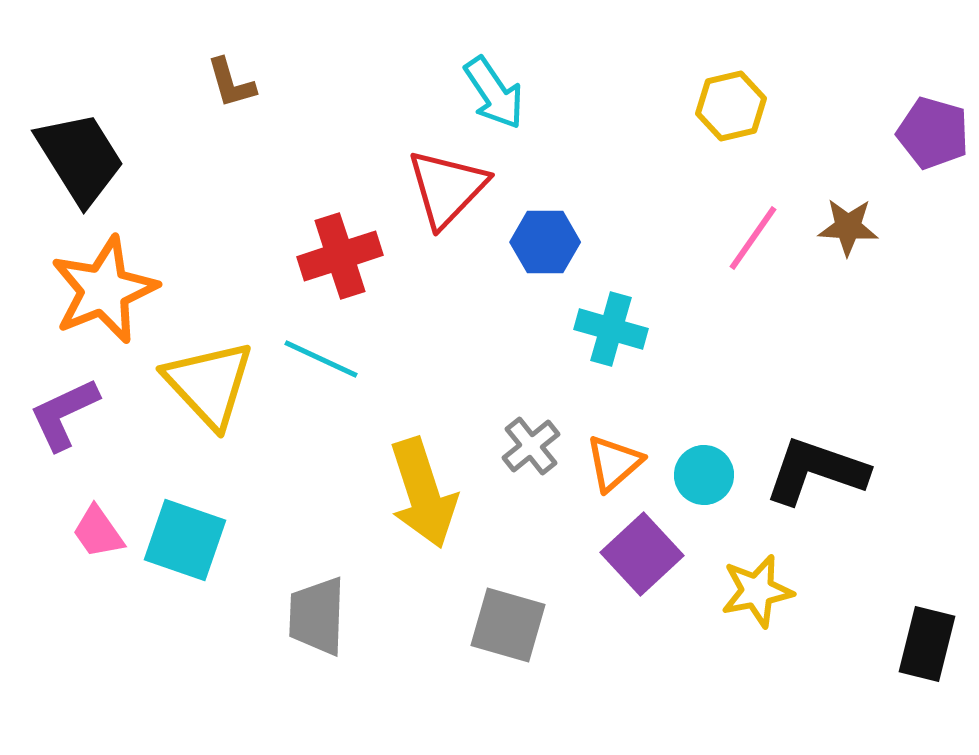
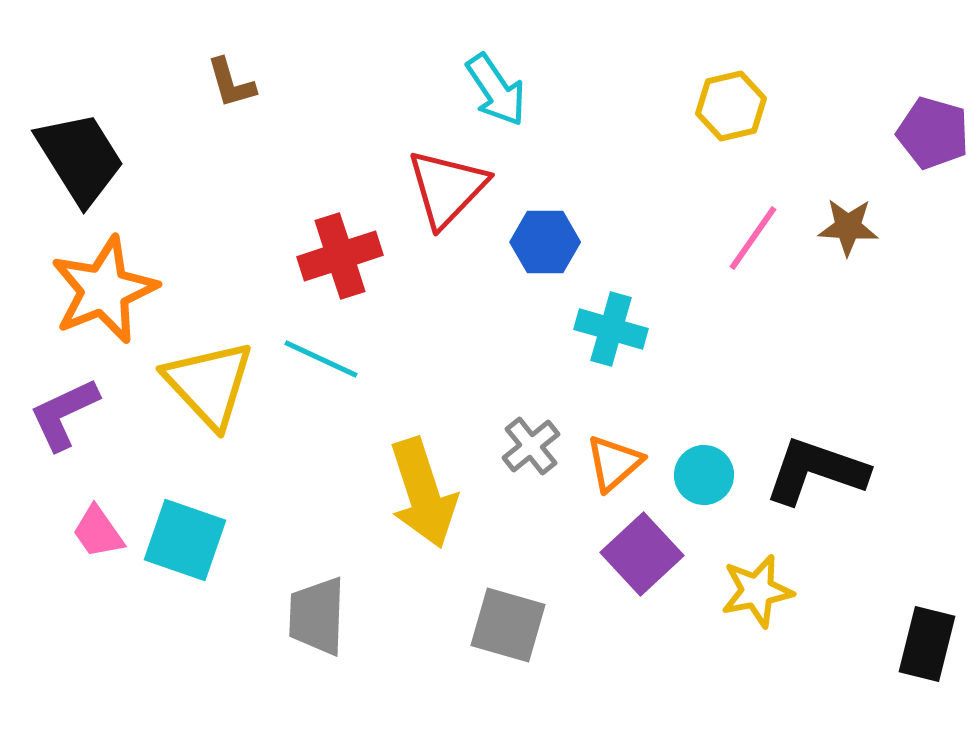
cyan arrow: moved 2 px right, 3 px up
